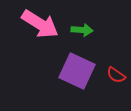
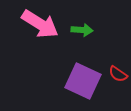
purple square: moved 6 px right, 10 px down
red semicircle: moved 2 px right, 1 px up
